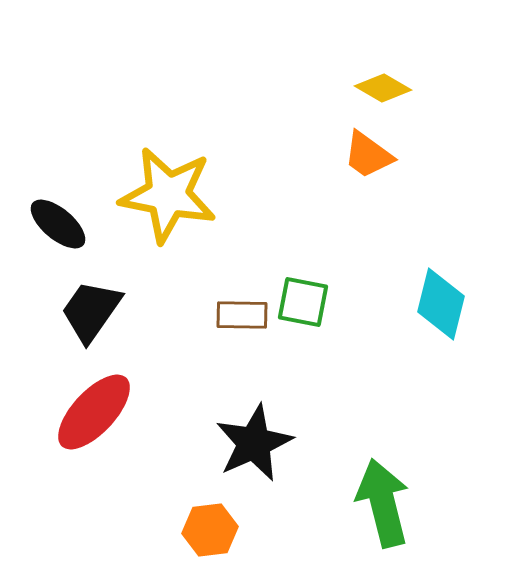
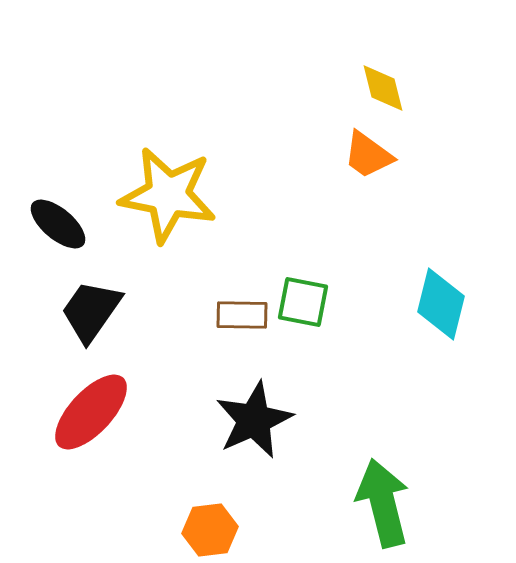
yellow diamond: rotated 46 degrees clockwise
red ellipse: moved 3 px left
black star: moved 23 px up
